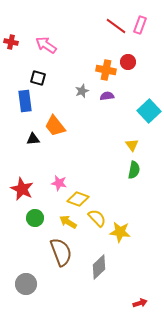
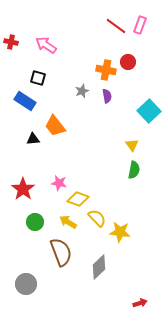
purple semicircle: rotated 88 degrees clockwise
blue rectangle: rotated 50 degrees counterclockwise
red star: moved 1 px right; rotated 10 degrees clockwise
green circle: moved 4 px down
